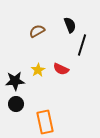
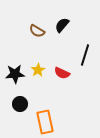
black semicircle: moved 8 px left; rotated 119 degrees counterclockwise
brown semicircle: rotated 119 degrees counterclockwise
black line: moved 3 px right, 10 px down
red semicircle: moved 1 px right, 4 px down
black star: moved 7 px up
black circle: moved 4 px right
